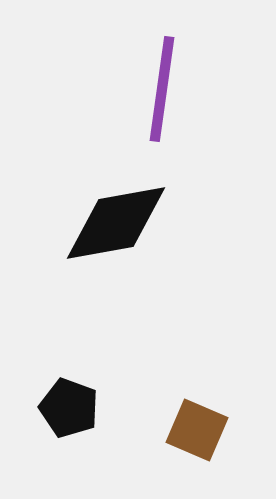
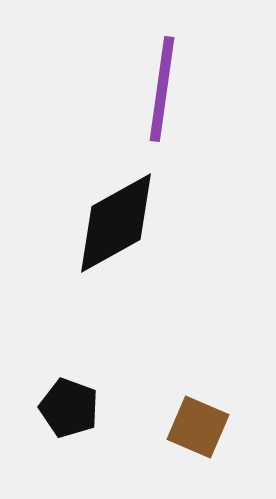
black diamond: rotated 19 degrees counterclockwise
brown square: moved 1 px right, 3 px up
